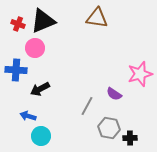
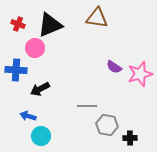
black triangle: moved 7 px right, 4 px down
purple semicircle: moved 27 px up
gray line: rotated 60 degrees clockwise
gray hexagon: moved 2 px left, 3 px up
